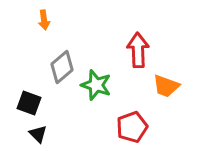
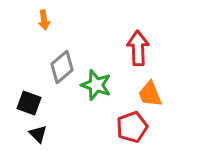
red arrow: moved 2 px up
orange trapezoid: moved 16 px left, 8 px down; rotated 48 degrees clockwise
